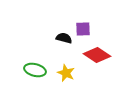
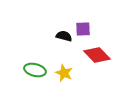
black semicircle: moved 2 px up
red diamond: rotated 12 degrees clockwise
yellow star: moved 2 px left
